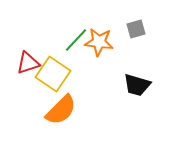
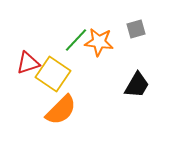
black trapezoid: rotated 76 degrees counterclockwise
